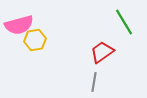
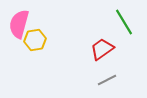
pink semicircle: moved 1 px up; rotated 120 degrees clockwise
red trapezoid: moved 3 px up
gray line: moved 13 px right, 2 px up; rotated 54 degrees clockwise
